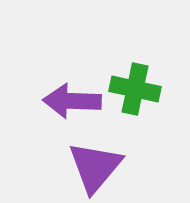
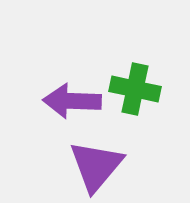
purple triangle: moved 1 px right, 1 px up
